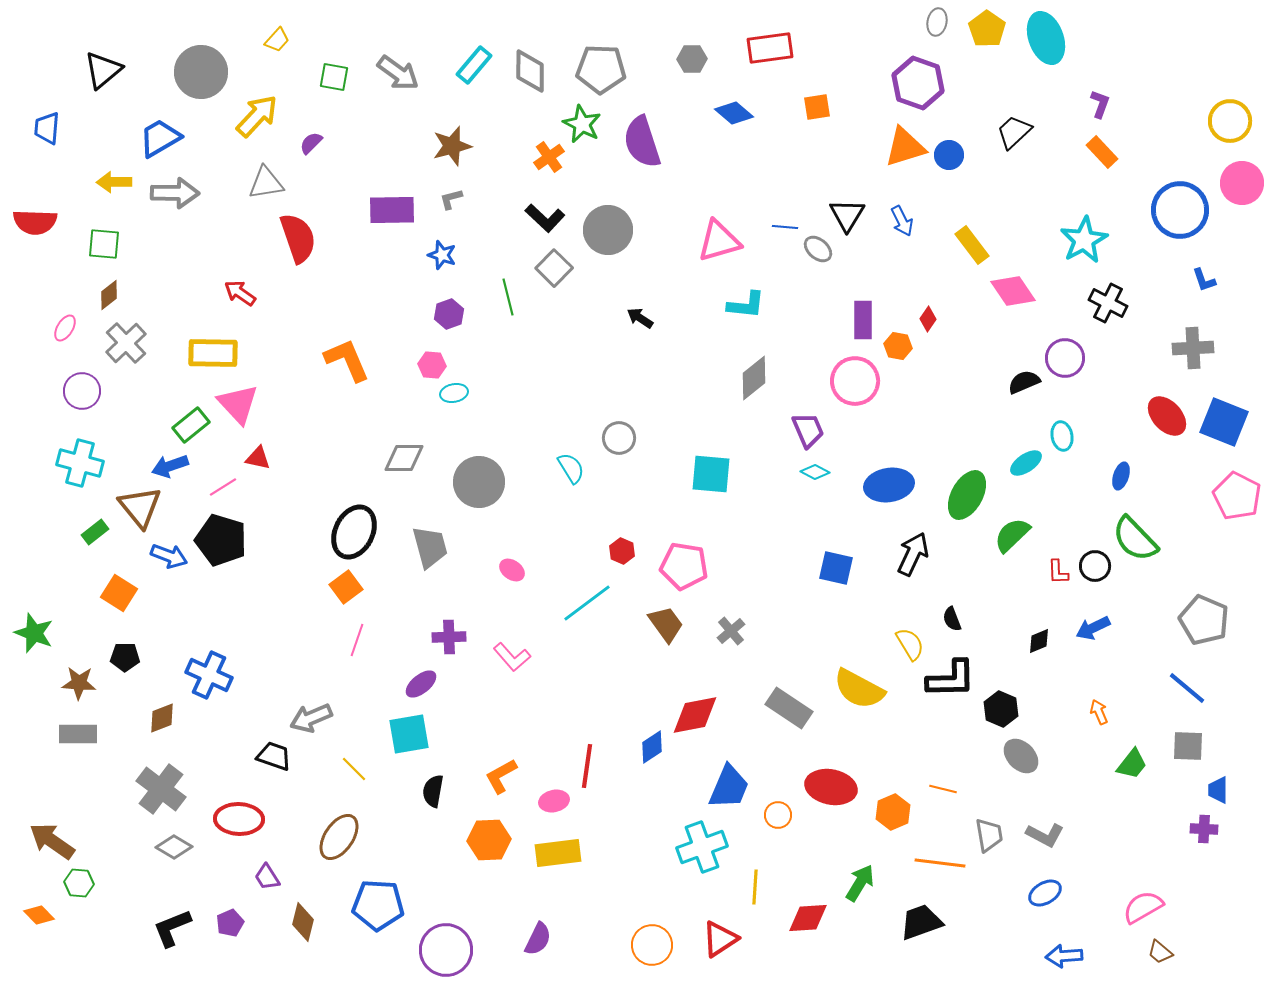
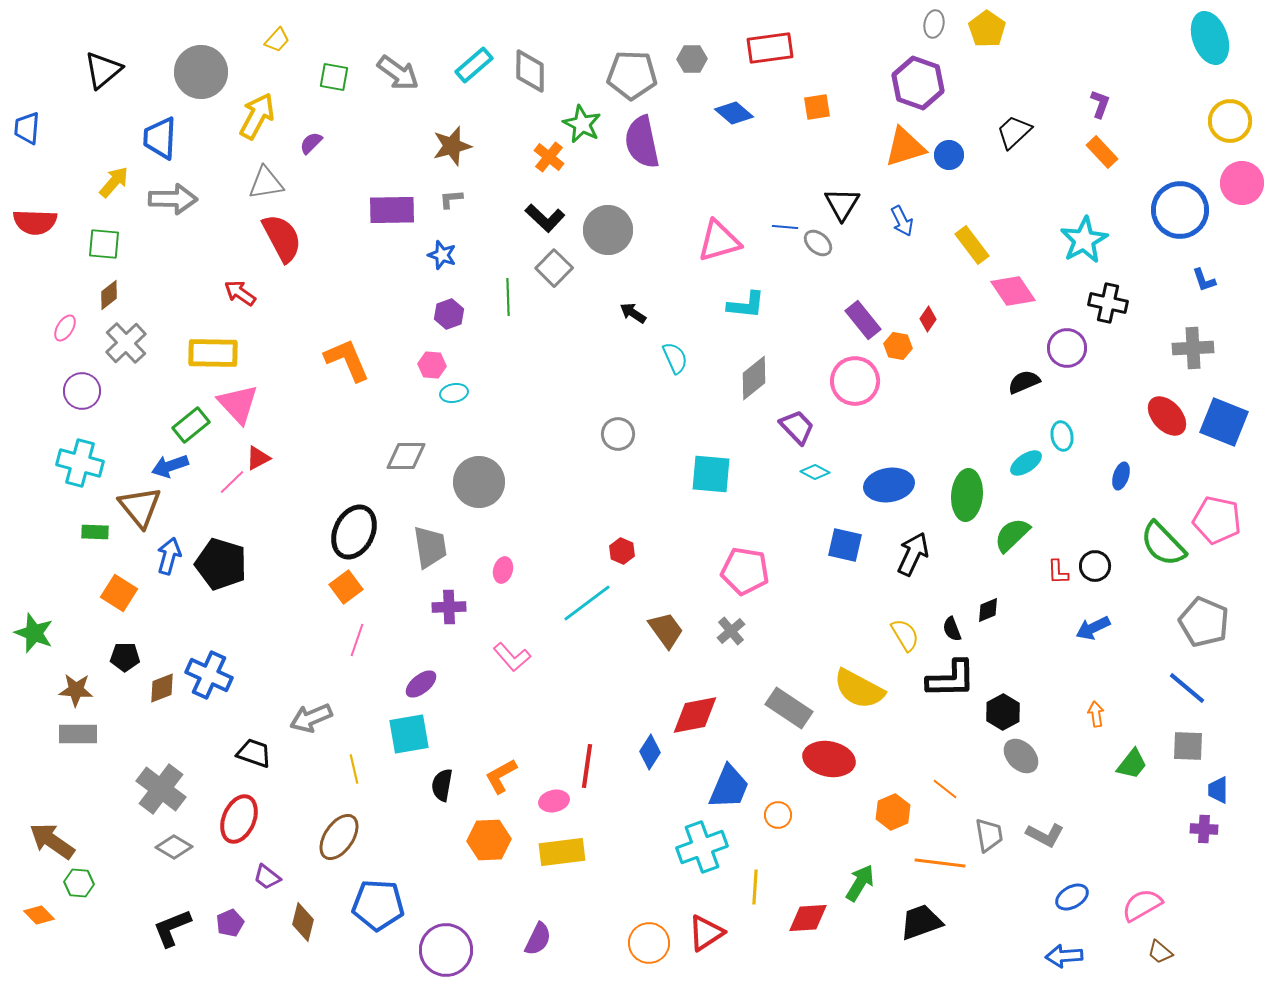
gray ellipse at (937, 22): moved 3 px left, 2 px down
cyan ellipse at (1046, 38): moved 164 px right
cyan rectangle at (474, 65): rotated 9 degrees clockwise
gray pentagon at (601, 69): moved 31 px right, 6 px down
yellow arrow at (257, 116): rotated 15 degrees counterclockwise
blue trapezoid at (47, 128): moved 20 px left
blue trapezoid at (160, 138): rotated 57 degrees counterclockwise
purple semicircle at (642, 142): rotated 6 degrees clockwise
orange cross at (549, 157): rotated 16 degrees counterclockwise
yellow arrow at (114, 182): rotated 132 degrees clockwise
gray arrow at (175, 193): moved 2 px left, 6 px down
gray L-shape at (451, 199): rotated 10 degrees clockwise
black triangle at (847, 215): moved 5 px left, 11 px up
red semicircle at (298, 238): moved 16 px left; rotated 9 degrees counterclockwise
gray ellipse at (818, 249): moved 6 px up
green line at (508, 297): rotated 12 degrees clockwise
black cross at (1108, 303): rotated 15 degrees counterclockwise
black arrow at (640, 318): moved 7 px left, 5 px up
purple rectangle at (863, 320): rotated 39 degrees counterclockwise
purple circle at (1065, 358): moved 2 px right, 10 px up
purple trapezoid at (808, 430): moved 11 px left, 3 px up; rotated 21 degrees counterclockwise
gray circle at (619, 438): moved 1 px left, 4 px up
red triangle at (258, 458): rotated 40 degrees counterclockwise
gray diamond at (404, 458): moved 2 px right, 2 px up
cyan semicircle at (571, 468): moved 104 px right, 110 px up; rotated 8 degrees clockwise
pink line at (223, 487): moved 9 px right, 5 px up; rotated 12 degrees counterclockwise
green ellipse at (967, 495): rotated 24 degrees counterclockwise
pink pentagon at (1237, 496): moved 20 px left, 24 px down; rotated 15 degrees counterclockwise
green rectangle at (95, 532): rotated 40 degrees clockwise
green semicircle at (1135, 539): moved 28 px right, 5 px down
black pentagon at (221, 540): moved 24 px down
gray trapezoid at (430, 547): rotated 6 degrees clockwise
blue arrow at (169, 556): rotated 96 degrees counterclockwise
pink pentagon at (684, 566): moved 61 px right, 5 px down
blue square at (836, 568): moved 9 px right, 23 px up
pink ellipse at (512, 570): moved 9 px left; rotated 70 degrees clockwise
black semicircle at (952, 619): moved 10 px down
gray pentagon at (1204, 620): moved 2 px down
brown trapezoid at (666, 624): moved 6 px down
purple cross at (449, 637): moved 30 px up
black diamond at (1039, 641): moved 51 px left, 31 px up
yellow semicircle at (910, 644): moved 5 px left, 9 px up
brown star at (79, 683): moved 3 px left, 7 px down
black hexagon at (1001, 709): moved 2 px right, 3 px down; rotated 8 degrees clockwise
orange arrow at (1099, 712): moved 3 px left, 2 px down; rotated 15 degrees clockwise
brown diamond at (162, 718): moved 30 px up
blue diamond at (652, 747): moved 2 px left, 5 px down; rotated 24 degrees counterclockwise
black trapezoid at (274, 756): moved 20 px left, 3 px up
yellow line at (354, 769): rotated 32 degrees clockwise
red ellipse at (831, 787): moved 2 px left, 28 px up
orange line at (943, 789): moved 2 px right; rotated 24 degrees clockwise
black semicircle at (433, 791): moved 9 px right, 6 px up
red ellipse at (239, 819): rotated 69 degrees counterclockwise
yellow rectangle at (558, 853): moved 4 px right, 1 px up
purple trapezoid at (267, 877): rotated 20 degrees counterclockwise
blue ellipse at (1045, 893): moved 27 px right, 4 px down
pink semicircle at (1143, 907): moved 1 px left, 2 px up
red triangle at (720, 939): moved 14 px left, 6 px up
orange circle at (652, 945): moved 3 px left, 2 px up
